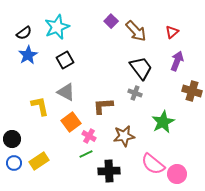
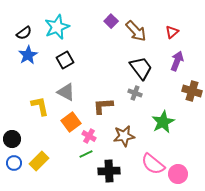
yellow rectangle: rotated 12 degrees counterclockwise
pink circle: moved 1 px right
